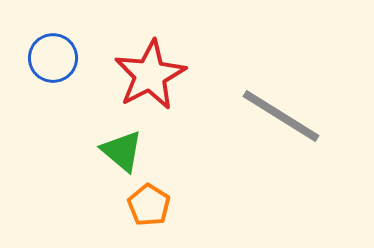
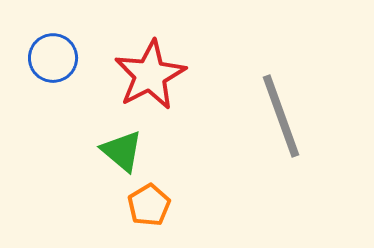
gray line: rotated 38 degrees clockwise
orange pentagon: rotated 9 degrees clockwise
